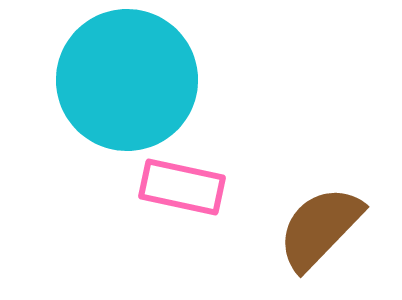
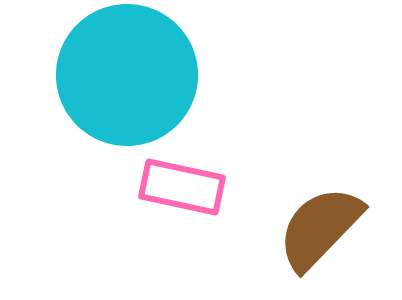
cyan circle: moved 5 px up
